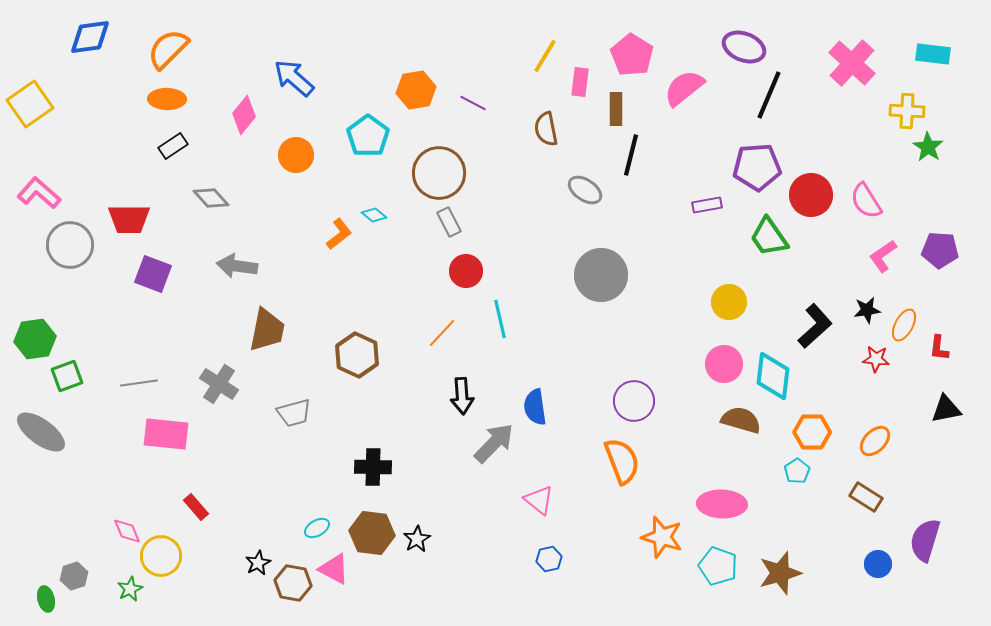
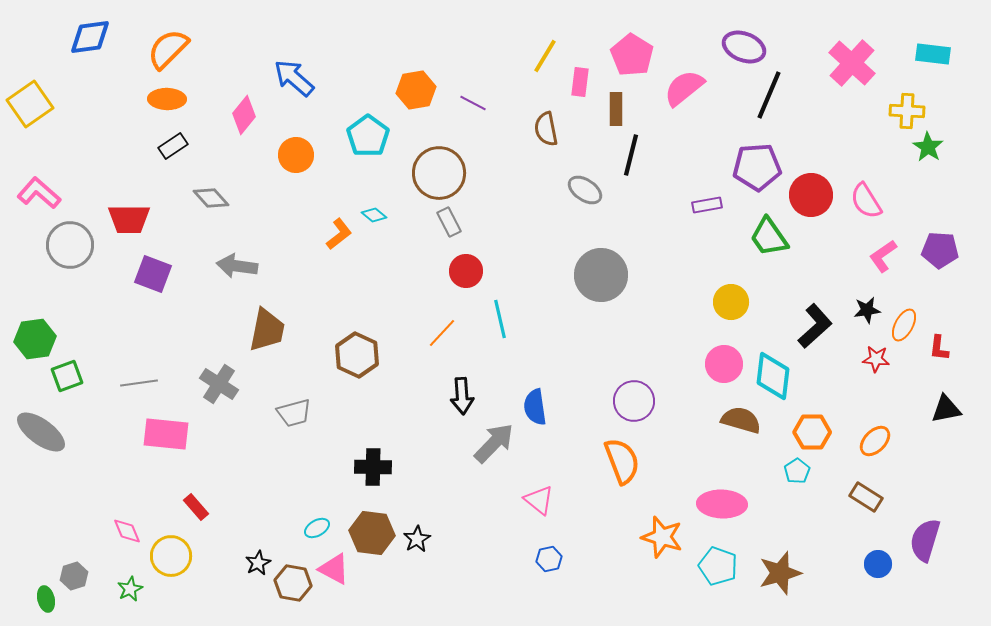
yellow circle at (729, 302): moved 2 px right
yellow circle at (161, 556): moved 10 px right
